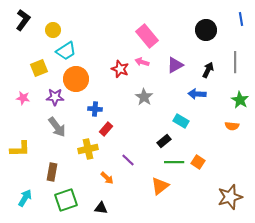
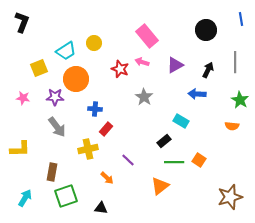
black L-shape: moved 1 px left, 2 px down; rotated 15 degrees counterclockwise
yellow circle: moved 41 px right, 13 px down
orange square: moved 1 px right, 2 px up
green square: moved 4 px up
